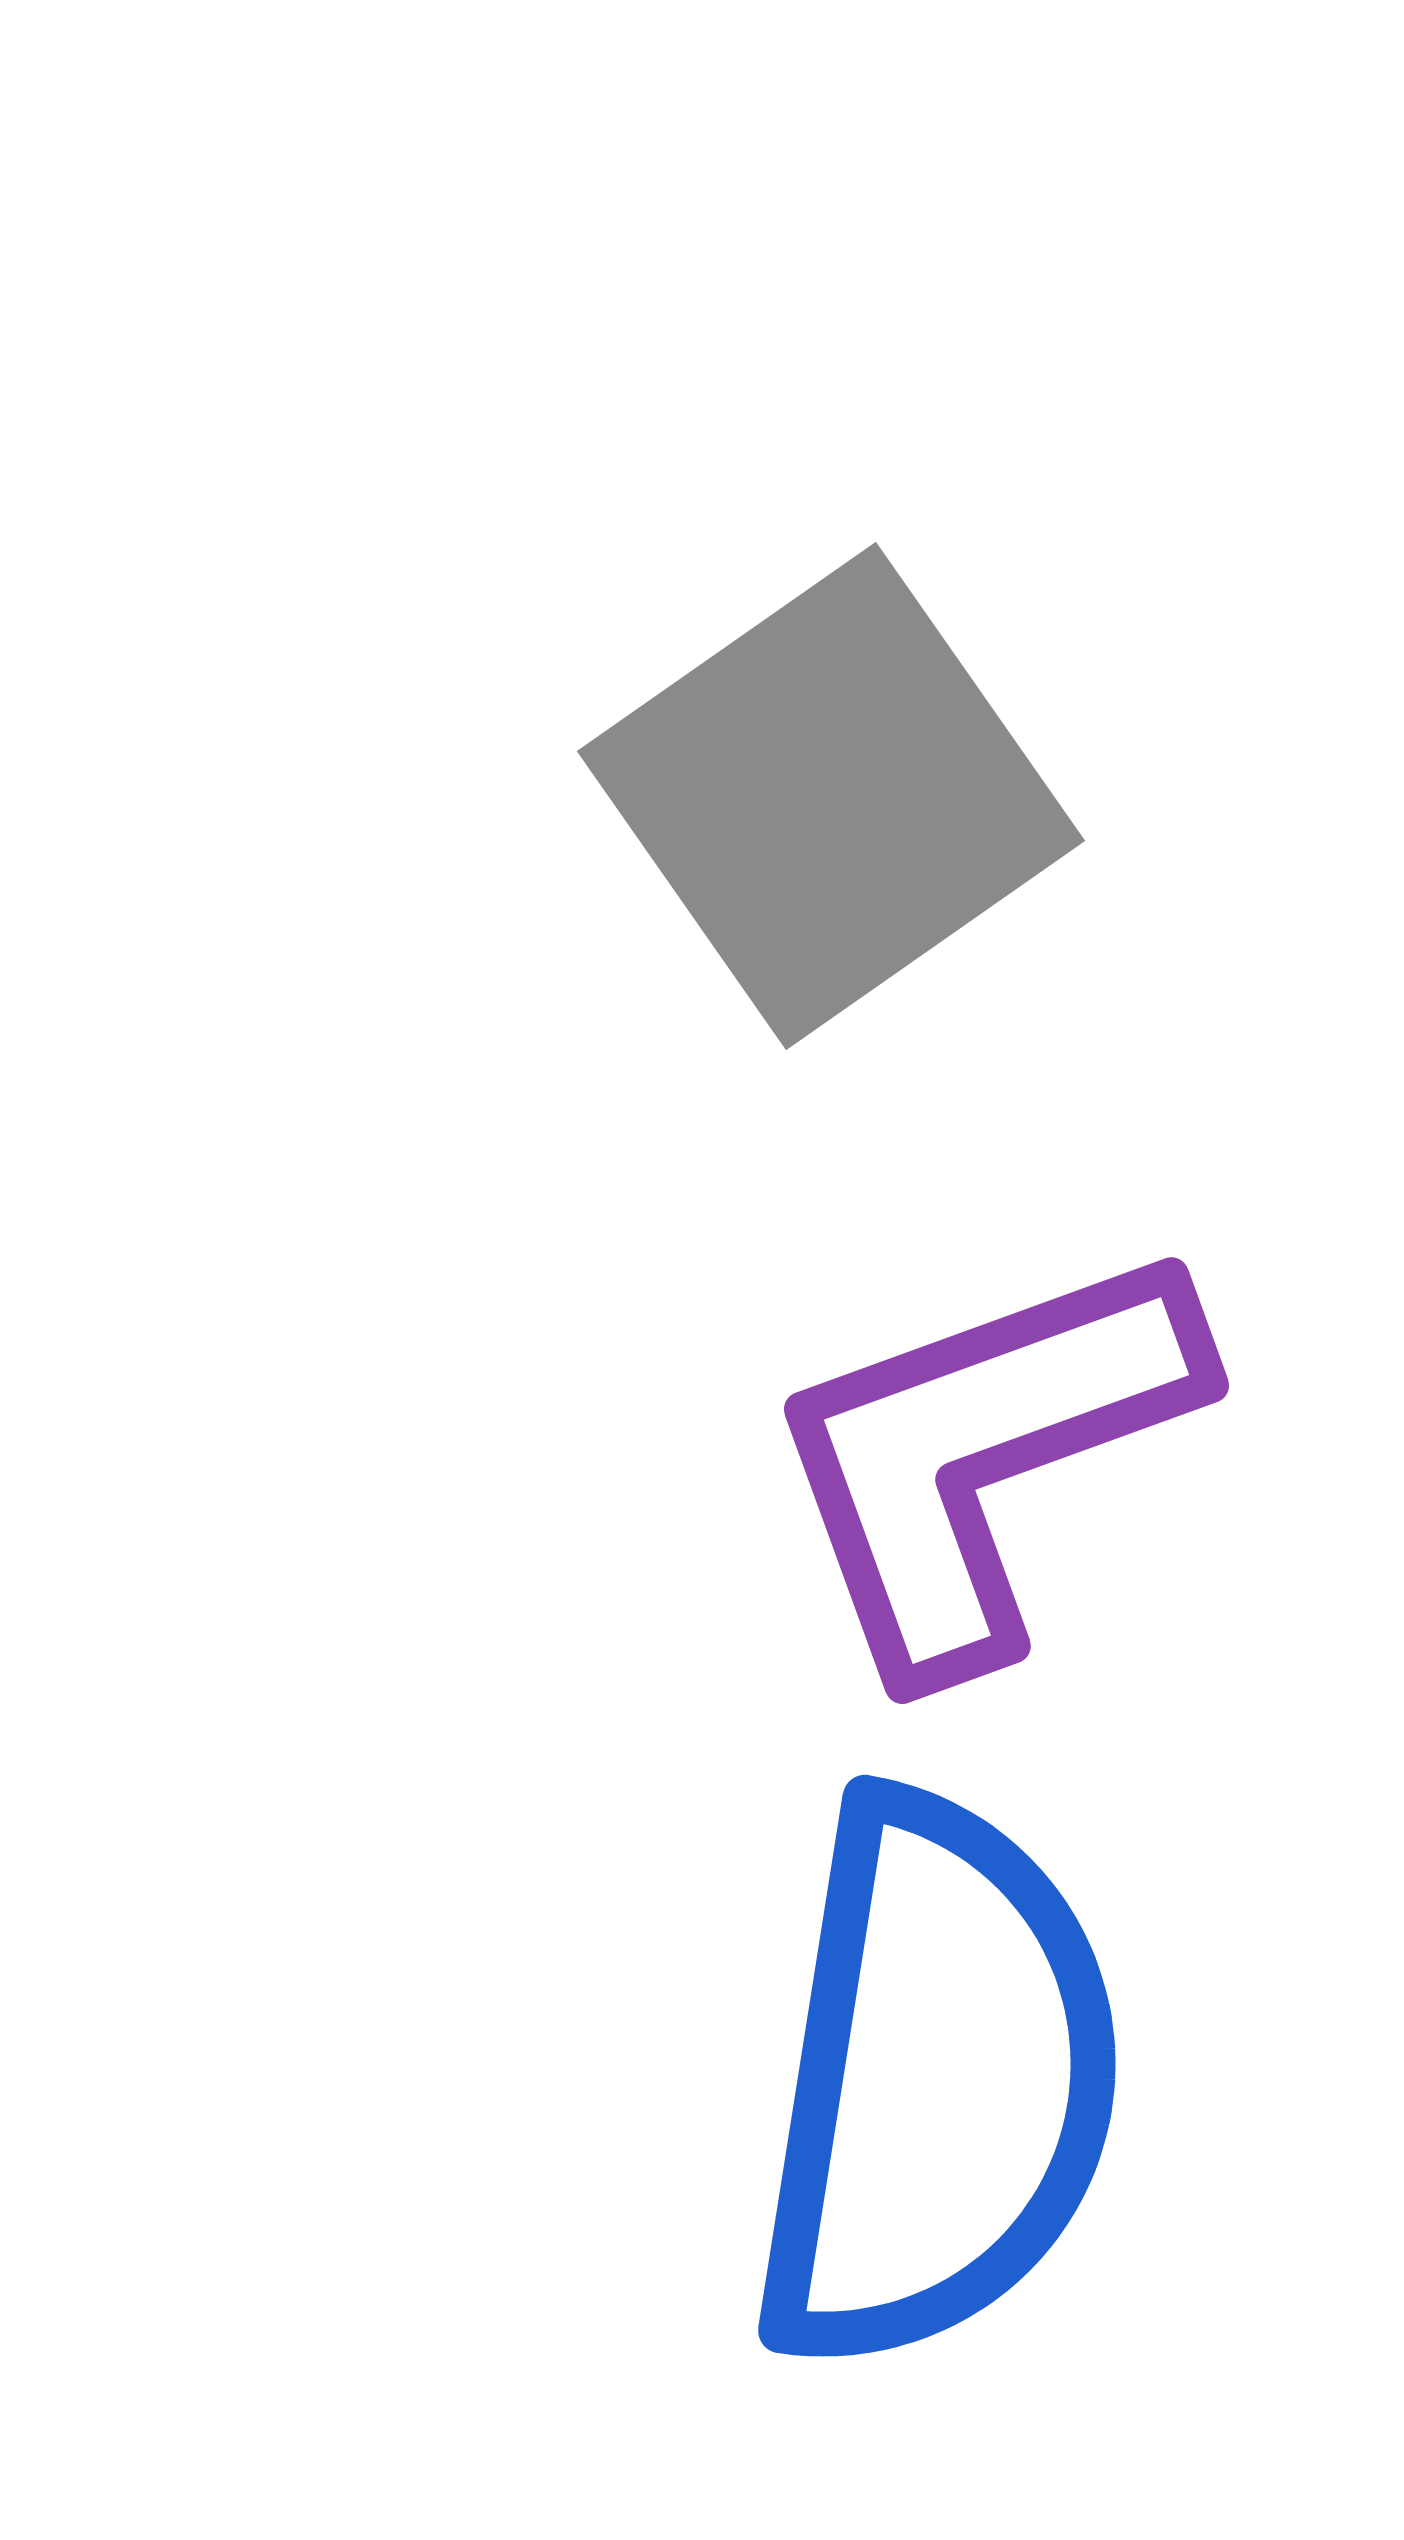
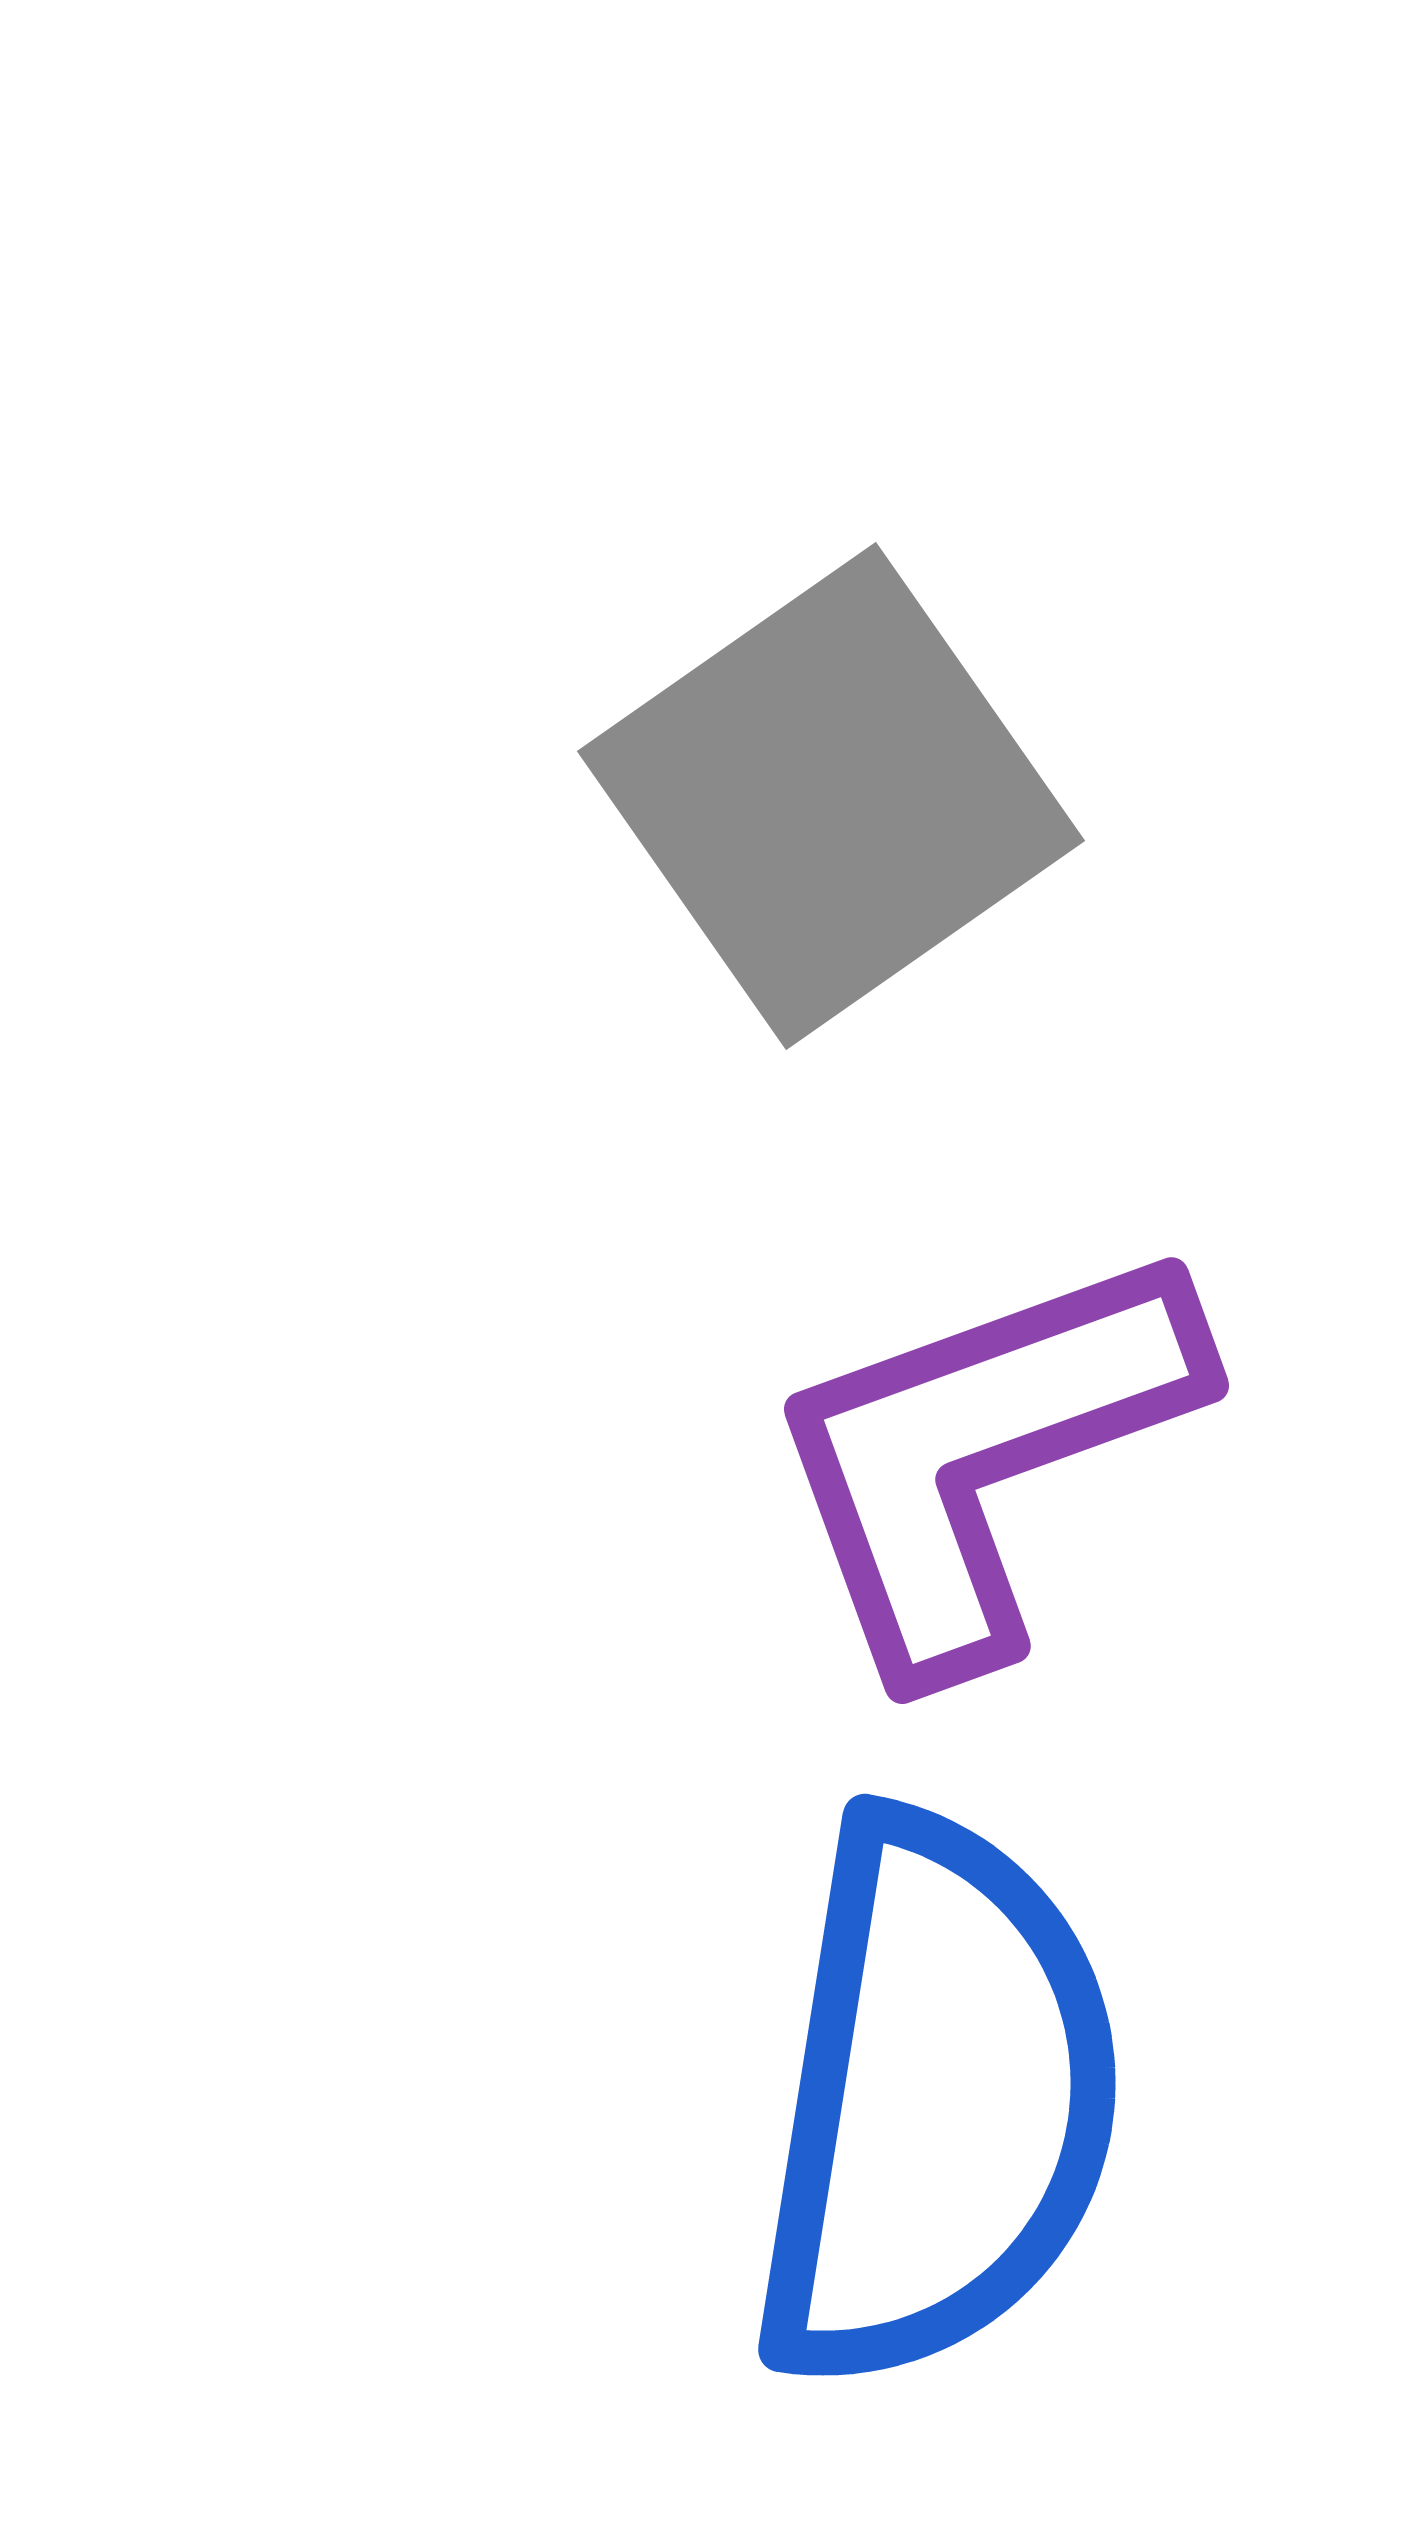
blue semicircle: moved 19 px down
